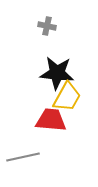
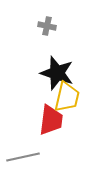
black star: rotated 12 degrees clockwise
yellow trapezoid: rotated 16 degrees counterclockwise
red trapezoid: rotated 92 degrees clockwise
